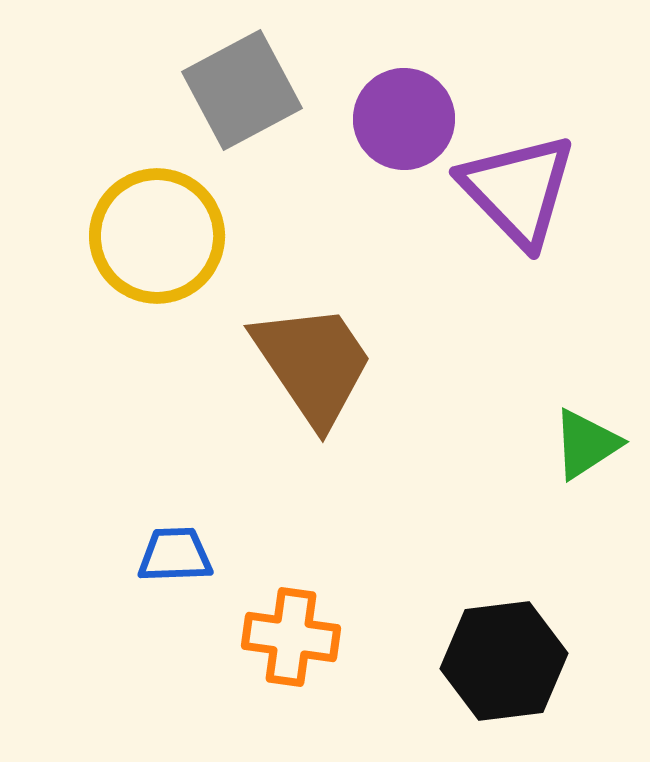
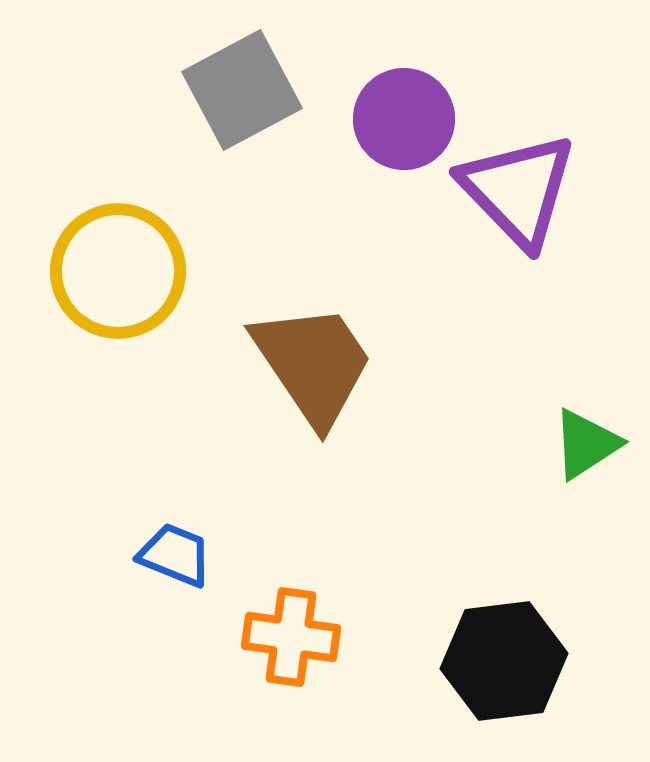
yellow circle: moved 39 px left, 35 px down
blue trapezoid: rotated 24 degrees clockwise
